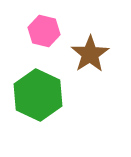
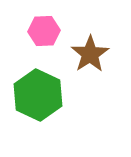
pink hexagon: rotated 16 degrees counterclockwise
